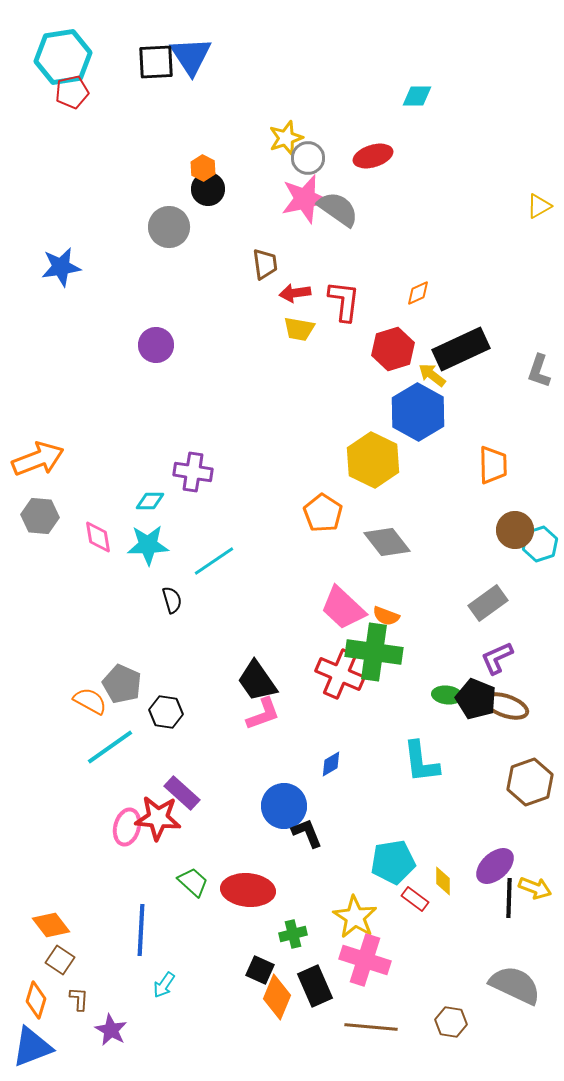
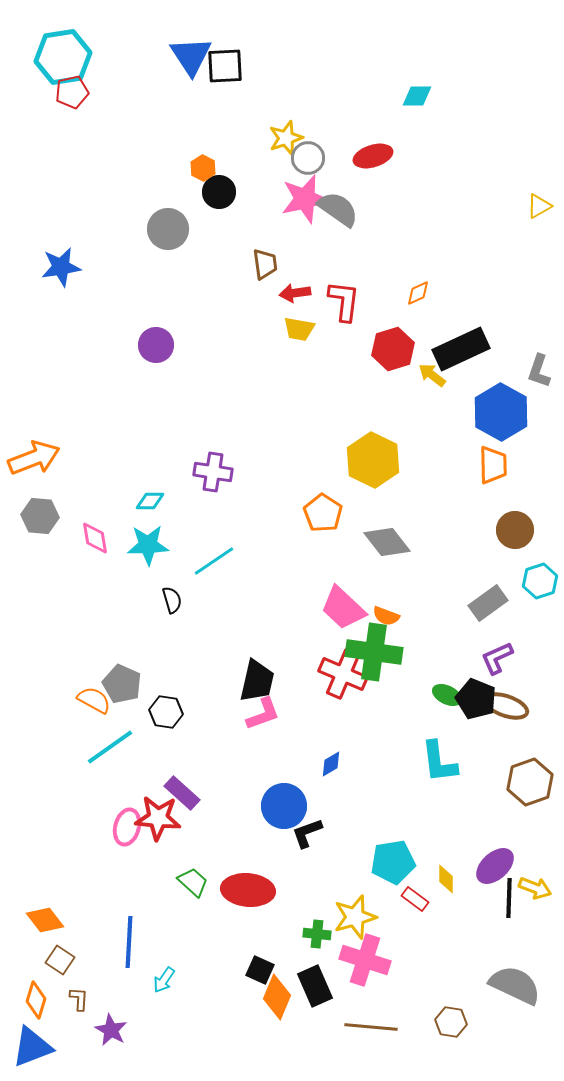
black square at (156, 62): moved 69 px right, 4 px down
black circle at (208, 189): moved 11 px right, 3 px down
gray circle at (169, 227): moved 1 px left, 2 px down
blue hexagon at (418, 412): moved 83 px right
orange arrow at (38, 459): moved 4 px left, 1 px up
purple cross at (193, 472): moved 20 px right
pink diamond at (98, 537): moved 3 px left, 1 px down
cyan hexagon at (540, 544): moved 37 px down
red cross at (340, 674): moved 3 px right
black trapezoid at (257, 681): rotated 132 degrees counterclockwise
green ellipse at (447, 695): rotated 20 degrees clockwise
orange semicircle at (90, 701): moved 4 px right, 1 px up
cyan L-shape at (421, 762): moved 18 px right
black L-shape at (307, 833): rotated 88 degrees counterclockwise
yellow diamond at (443, 881): moved 3 px right, 2 px up
yellow star at (355, 917): rotated 24 degrees clockwise
orange diamond at (51, 925): moved 6 px left, 5 px up
blue line at (141, 930): moved 12 px left, 12 px down
green cross at (293, 934): moved 24 px right; rotated 20 degrees clockwise
cyan arrow at (164, 985): moved 5 px up
